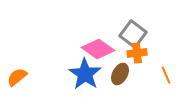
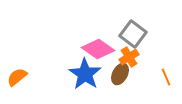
orange cross: moved 8 px left, 4 px down; rotated 24 degrees counterclockwise
orange line: moved 2 px down
